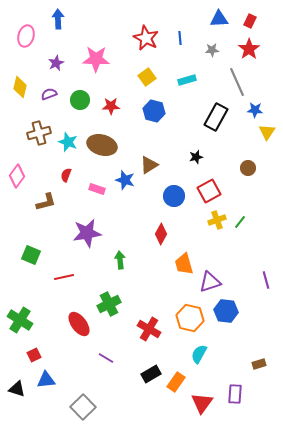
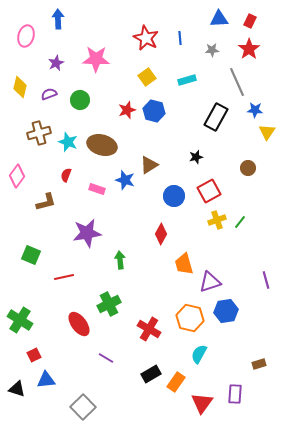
red star at (111, 106): moved 16 px right, 4 px down; rotated 18 degrees counterclockwise
blue hexagon at (226, 311): rotated 15 degrees counterclockwise
